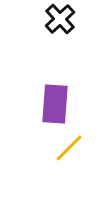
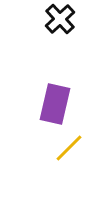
purple rectangle: rotated 9 degrees clockwise
